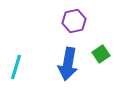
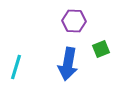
purple hexagon: rotated 15 degrees clockwise
green square: moved 5 px up; rotated 12 degrees clockwise
